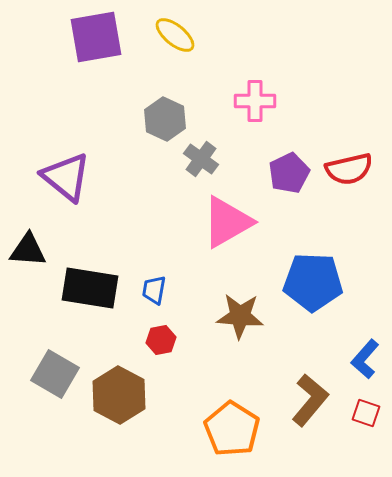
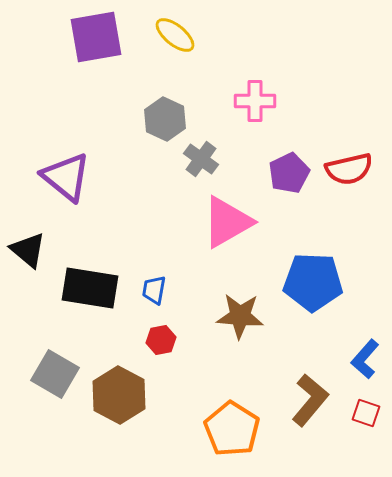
black triangle: rotated 36 degrees clockwise
